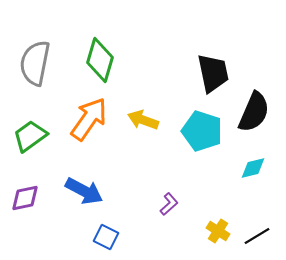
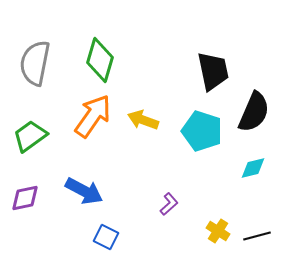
black trapezoid: moved 2 px up
orange arrow: moved 4 px right, 3 px up
black line: rotated 16 degrees clockwise
